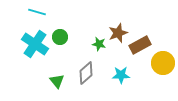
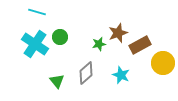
green star: rotated 24 degrees counterclockwise
cyan star: rotated 24 degrees clockwise
